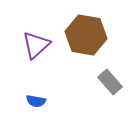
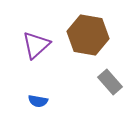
brown hexagon: moved 2 px right
blue semicircle: moved 2 px right
